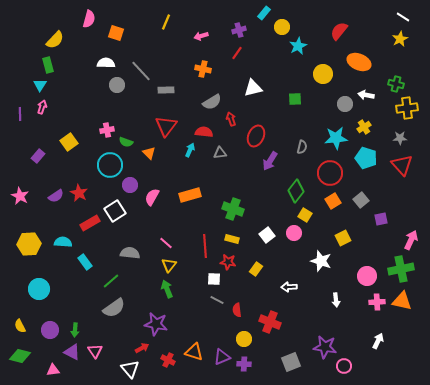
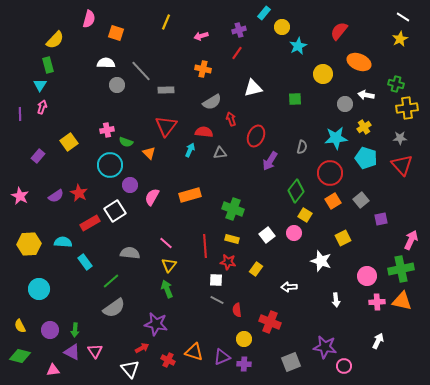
white square at (214, 279): moved 2 px right, 1 px down
